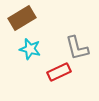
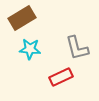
cyan star: rotated 10 degrees counterclockwise
red rectangle: moved 2 px right, 5 px down
